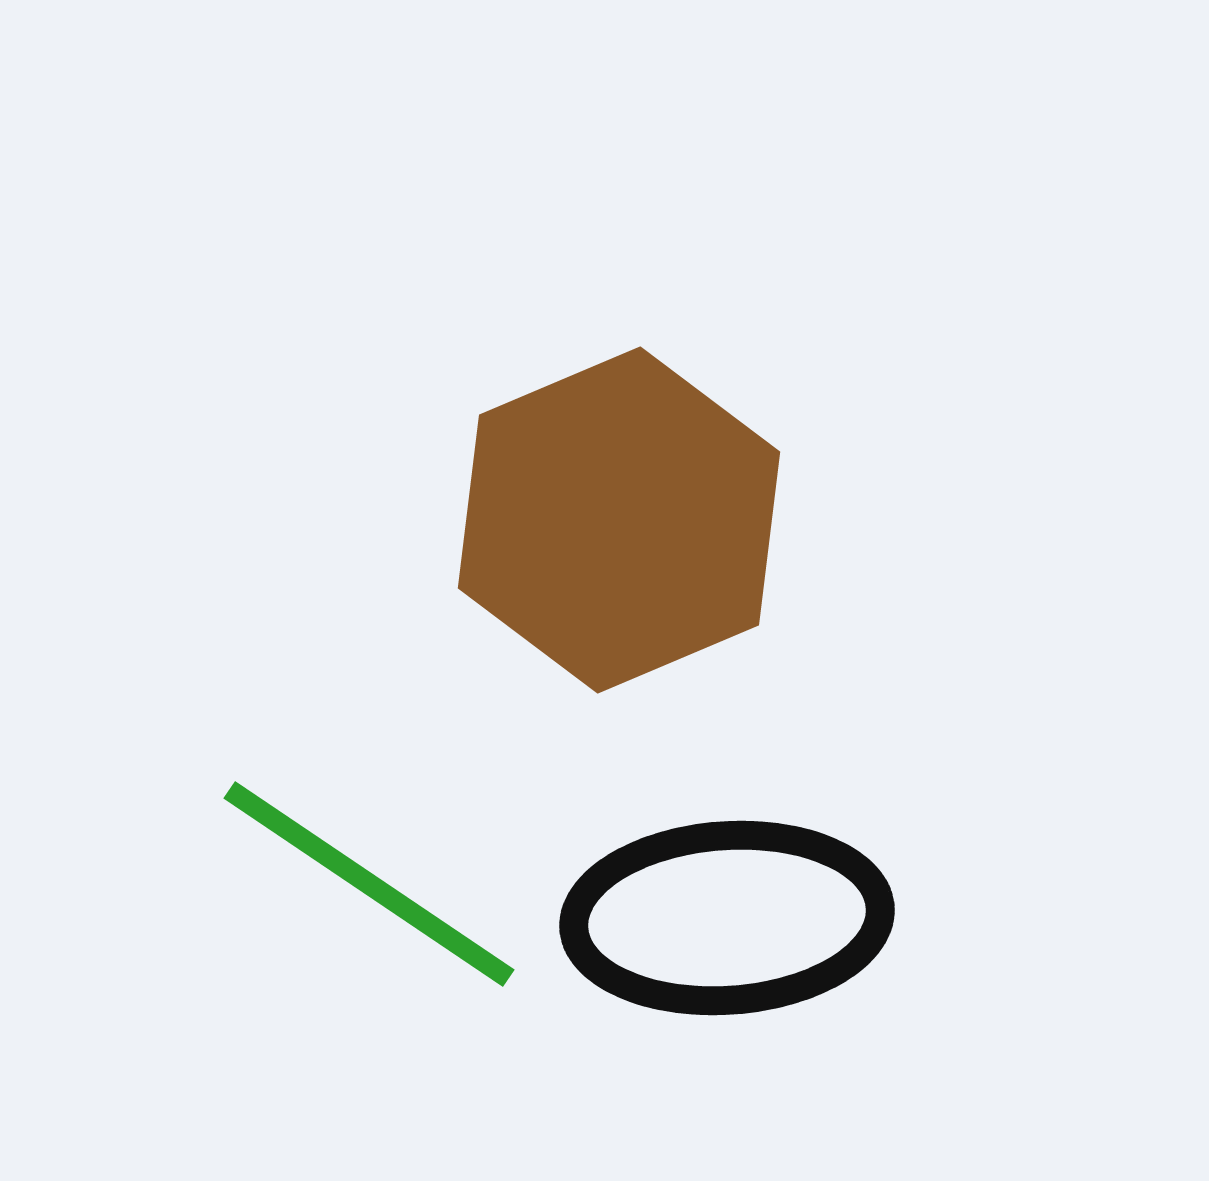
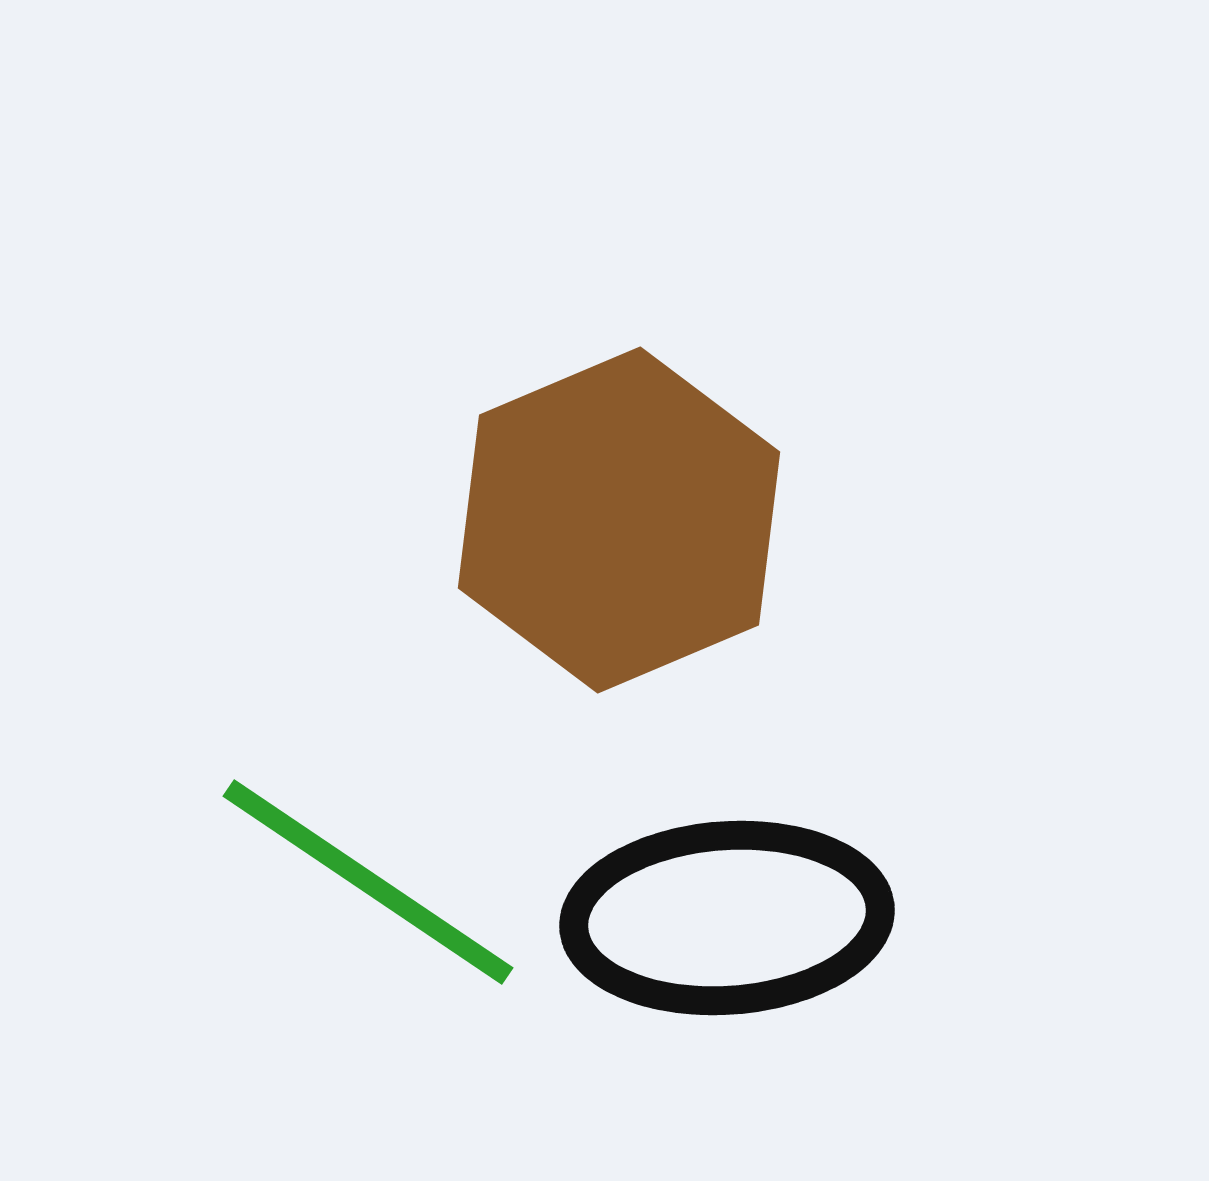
green line: moved 1 px left, 2 px up
